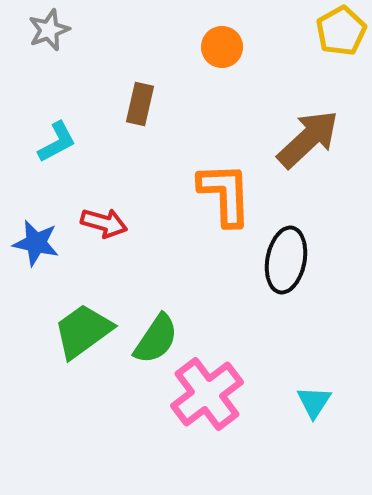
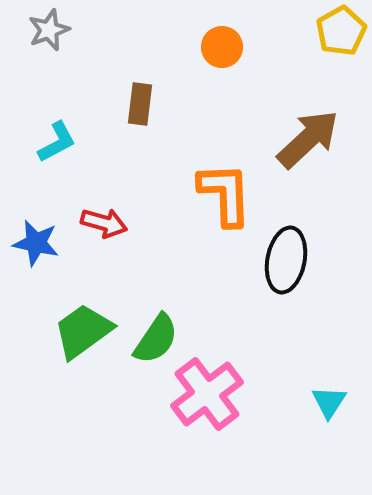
brown rectangle: rotated 6 degrees counterclockwise
cyan triangle: moved 15 px right
